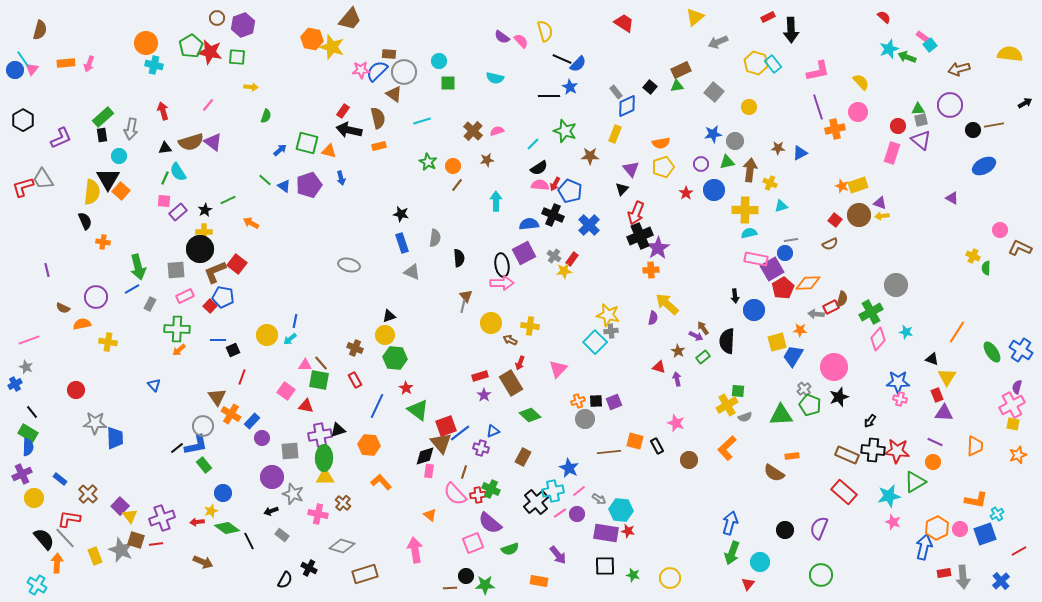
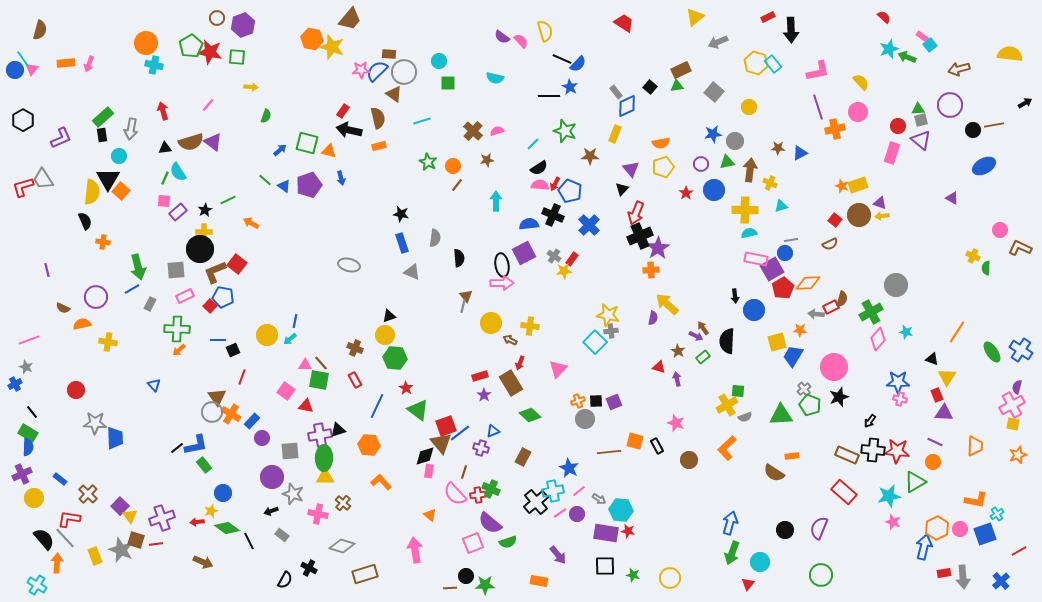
gray circle at (203, 426): moved 9 px right, 14 px up
green semicircle at (510, 549): moved 2 px left, 7 px up
